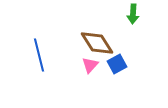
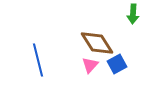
blue line: moved 1 px left, 5 px down
